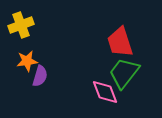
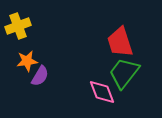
yellow cross: moved 3 px left, 1 px down
purple semicircle: rotated 15 degrees clockwise
pink diamond: moved 3 px left
